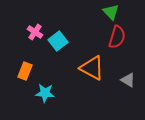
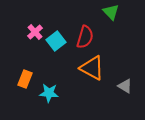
pink cross: rotated 14 degrees clockwise
red semicircle: moved 32 px left
cyan square: moved 2 px left
orange rectangle: moved 8 px down
gray triangle: moved 3 px left, 6 px down
cyan star: moved 4 px right
